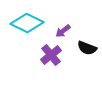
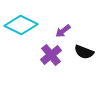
cyan diamond: moved 6 px left, 2 px down
black semicircle: moved 3 px left, 4 px down
